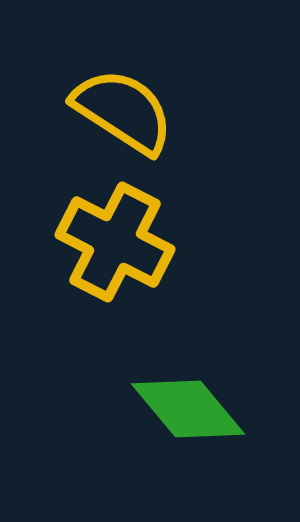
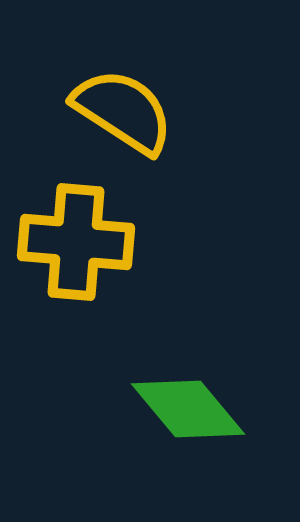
yellow cross: moved 39 px left; rotated 22 degrees counterclockwise
